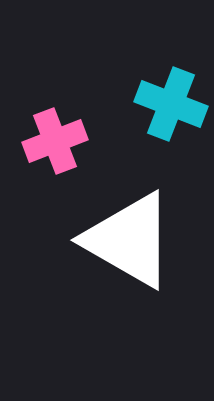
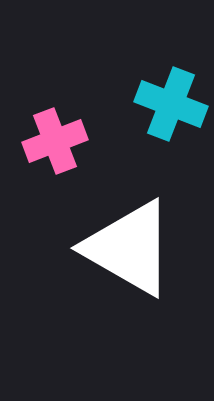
white triangle: moved 8 px down
